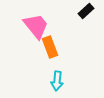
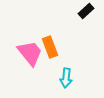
pink trapezoid: moved 6 px left, 27 px down
cyan arrow: moved 9 px right, 3 px up
